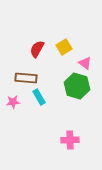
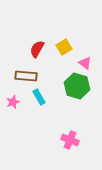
brown rectangle: moved 2 px up
pink star: rotated 16 degrees counterclockwise
pink cross: rotated 24 degrees clockwise
